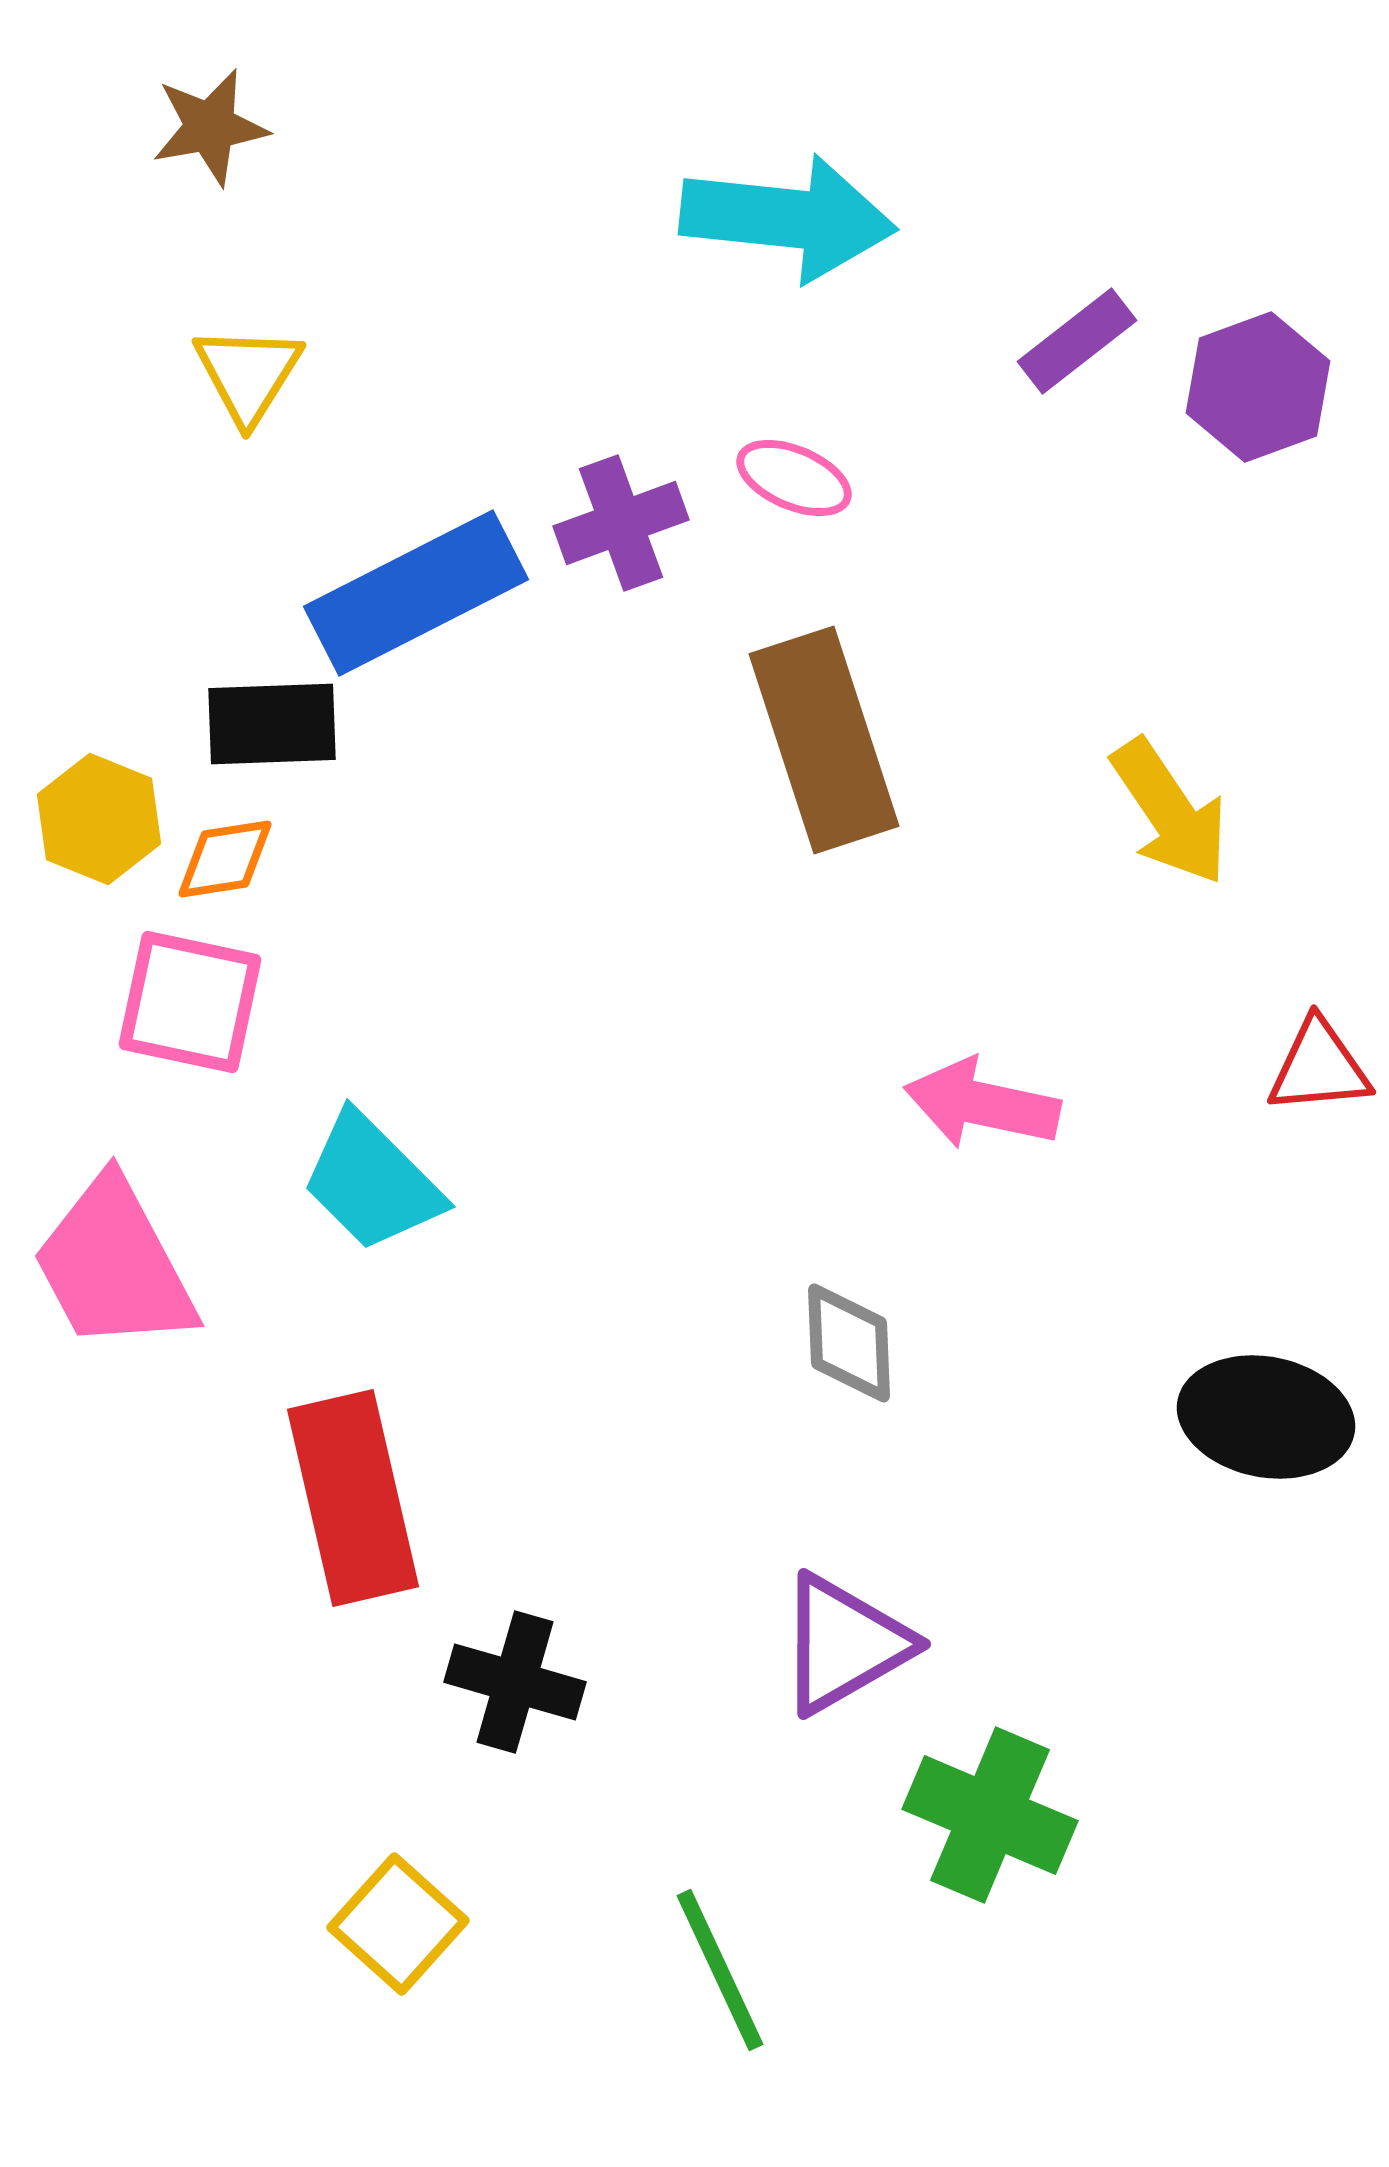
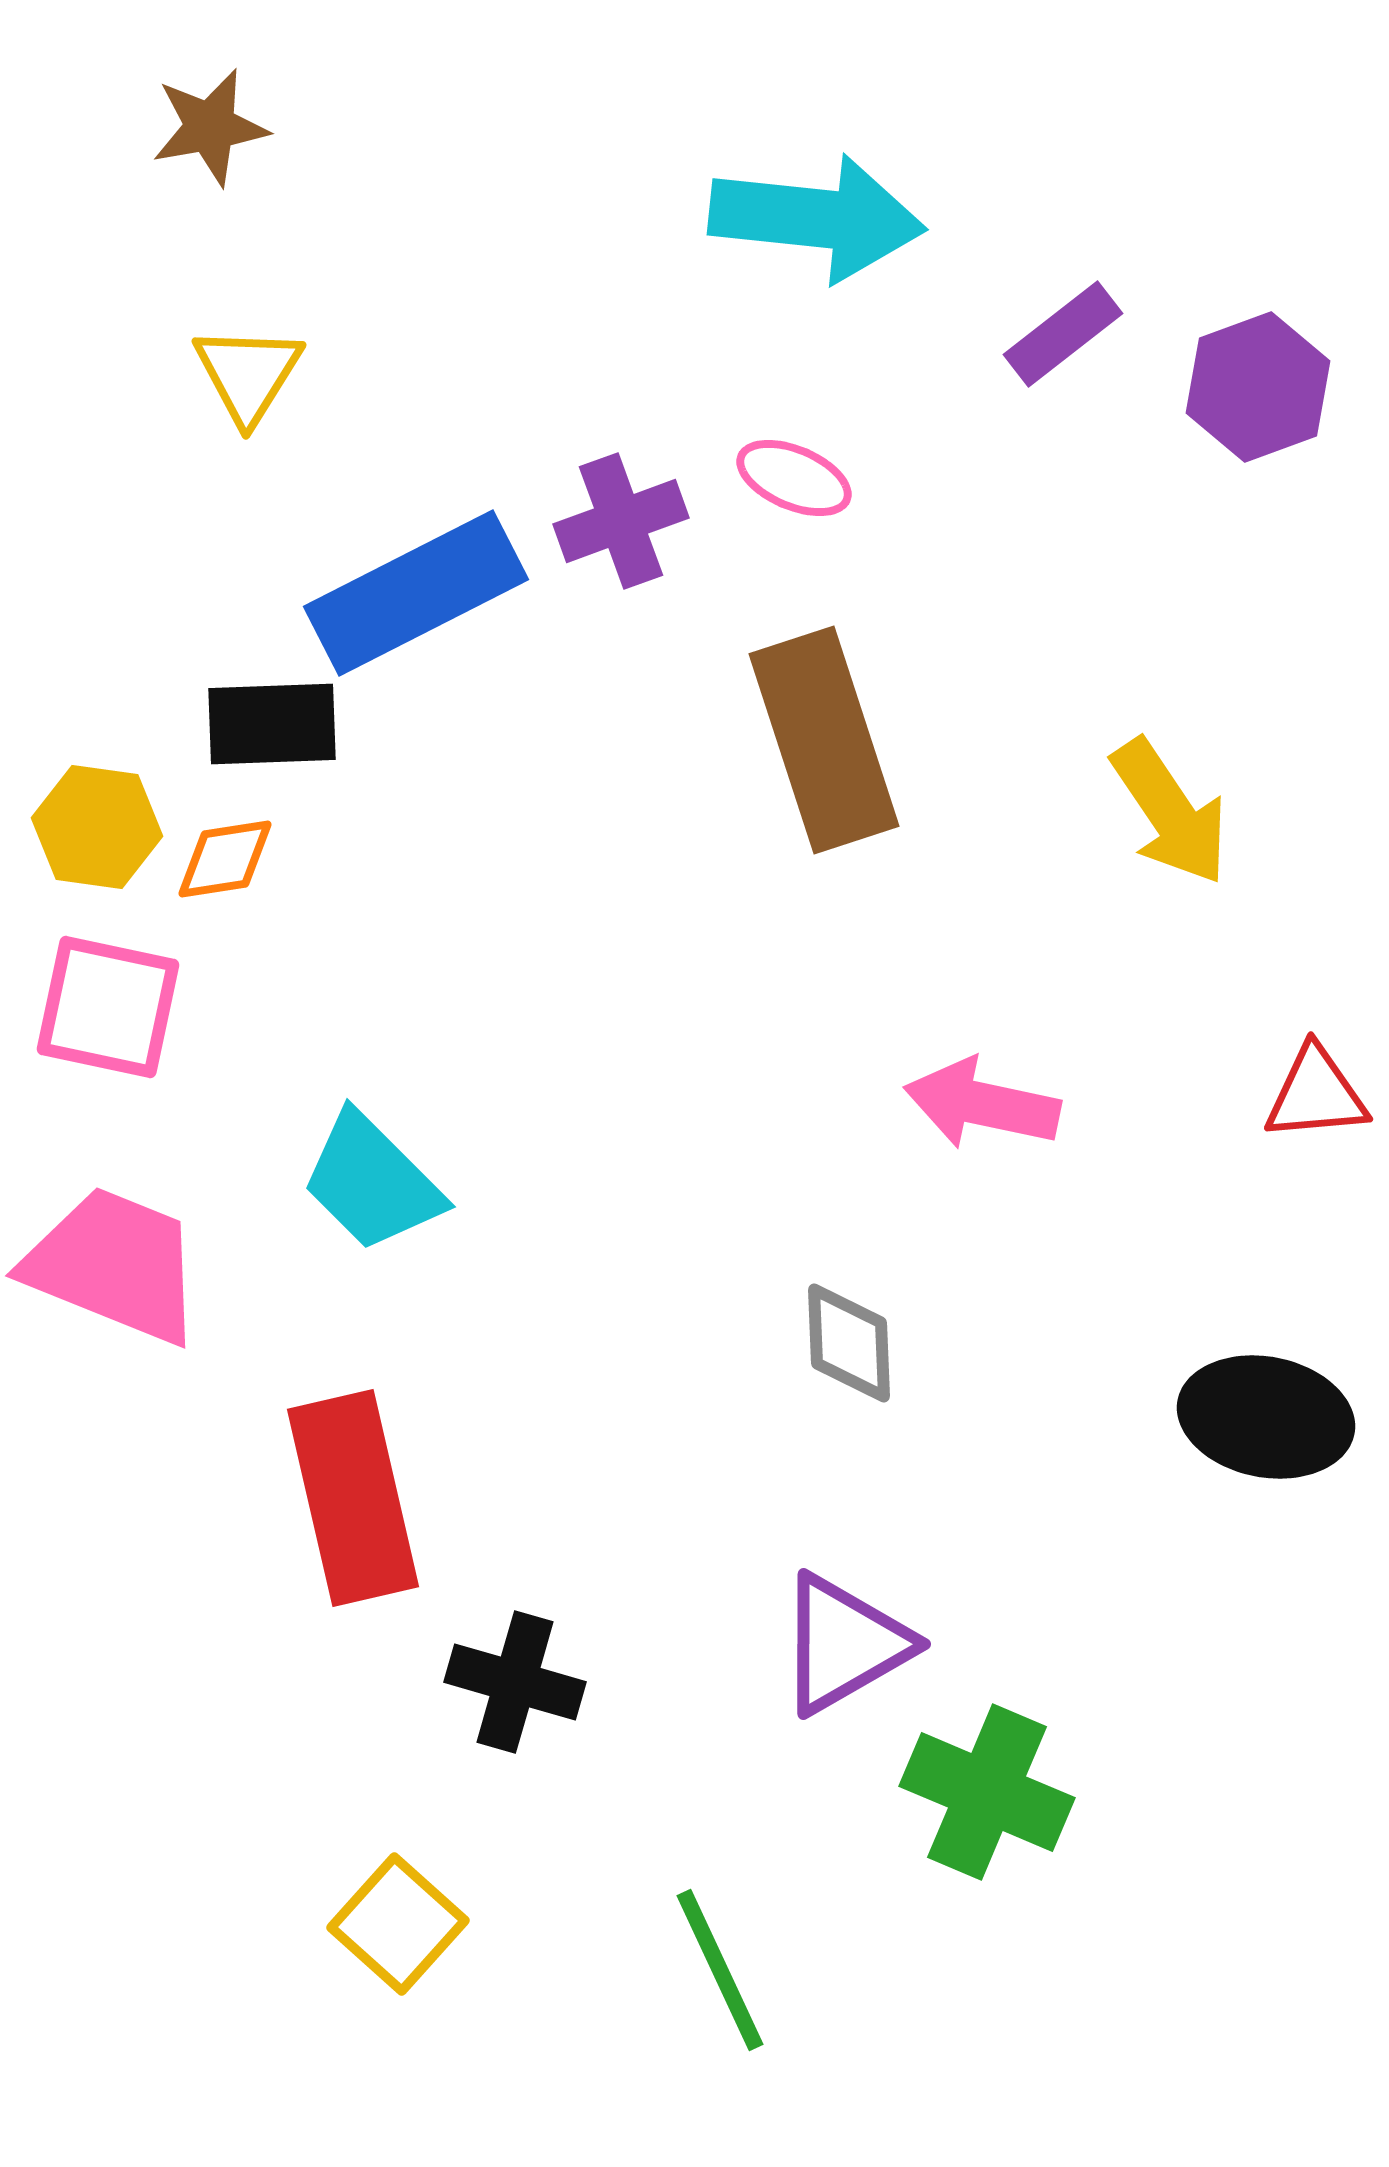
cyan arrow: moved 29 px right
purple rectangle: moved 14 px left, 7 px up
purple cross: moved 2 px up
yellow hexagon: moved 2 px left, 8 px down; rotated 14 degrees counterclockwise
pink square: moved 82 px left, 5 px down
red triangle: moved 3 px left, 27 px down
pink trapezoid: rotated 140 degrees clockwise
green cross: moved 3 px left, 23 px up
